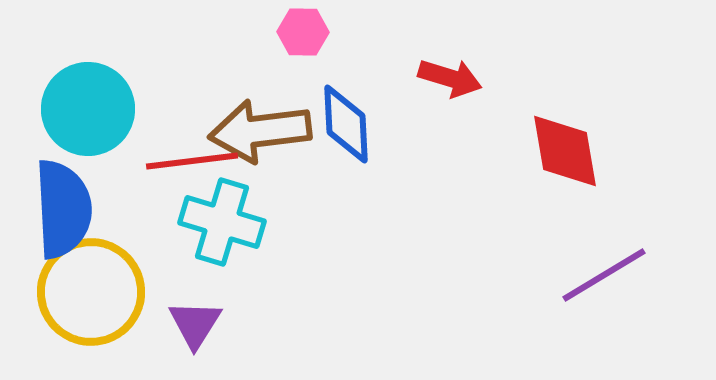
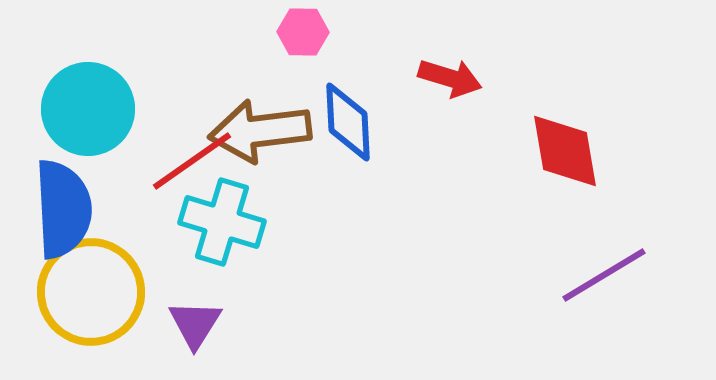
blue diamond: moved 2 px right, 2 px up
red line: rotated 28 degrees counterclockwise
